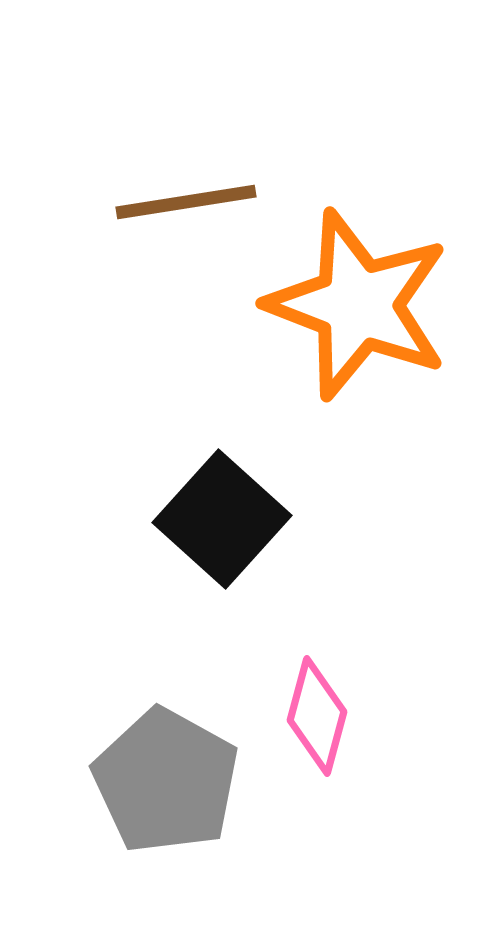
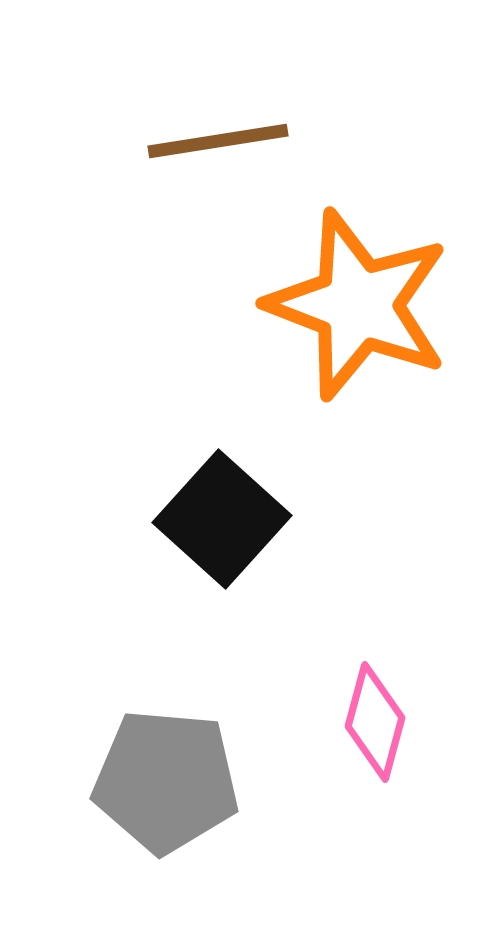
brown line: moved 32 px right, 61 px up
pink diamond: moved 58 px right, 6 px down
gray pentagon: rotated 24 degrees counterclockwise
